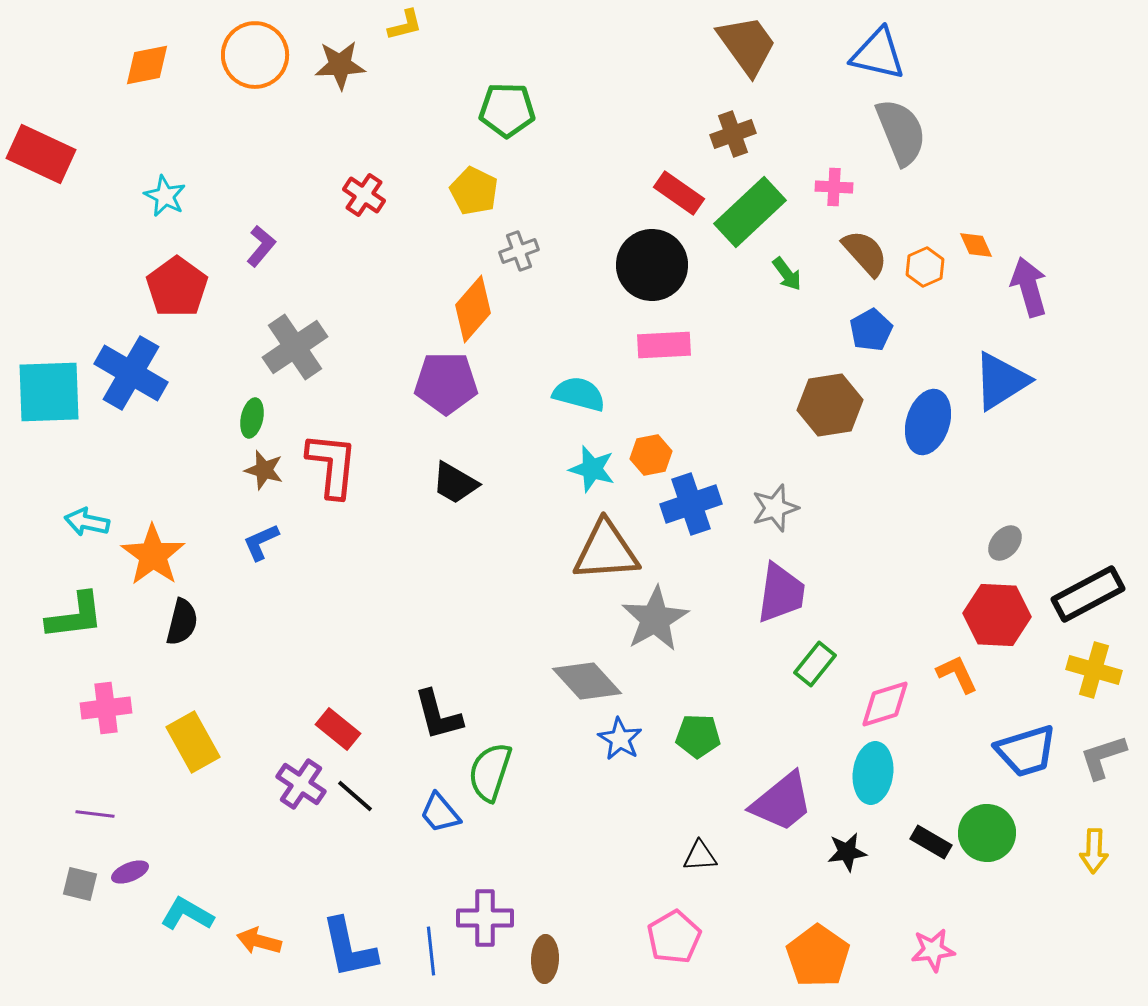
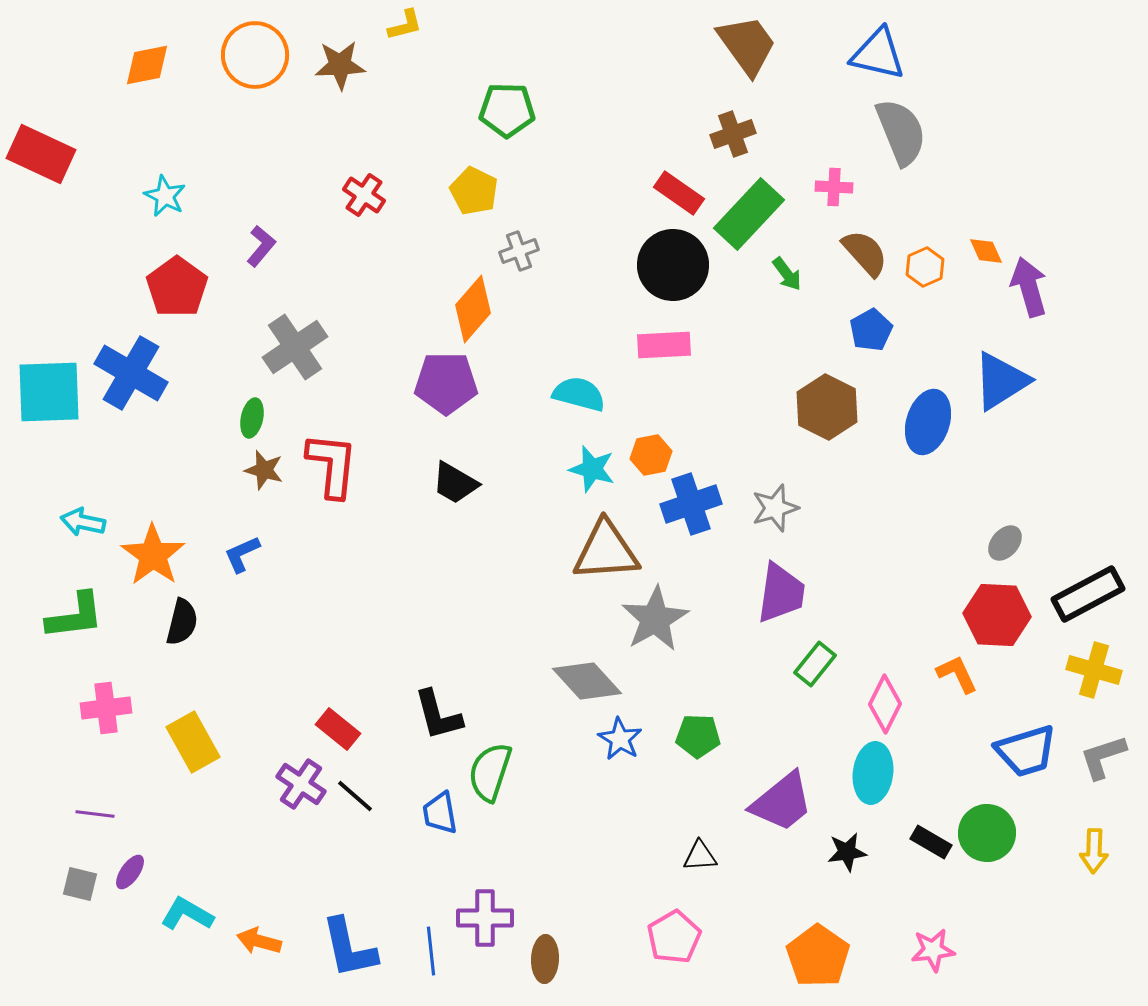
green rectangle at (750, 212): moved 1 px left, 2 px down; rotated 4 degrees counterclockwise
orange diamond at (976, 245): moved 10 px right, 6 px down
black circle at (652, 265): moved 21 px right
brown hexagon at (830, 405): moved 3 px left, 2 px down; rotated 24 degrees counterclockwise
cyan arrow at (87, 522): moved 4 px left
blue L-shape at (261, 542): moved 19 px left, 12 px down
pink diamond at (885, 704): rotated 46 degrees counterclockwise
blue trapezoid at (440, 813): rotated 30 degrees clockwise
purple ellipse at (130, 872): rotated 33 degrees counterclockwise
